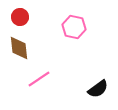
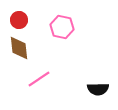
red circle: moved 1 px left, 3 px down
pink hexagon: moved 12 px left
black semicircle: rotated 35 degrees clockwise
